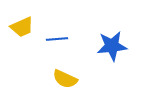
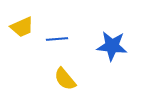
blue star: rotated 12 degrees clockwise
yellow semicircle: rotated 25 degrees clockwise
